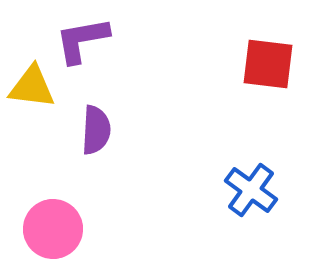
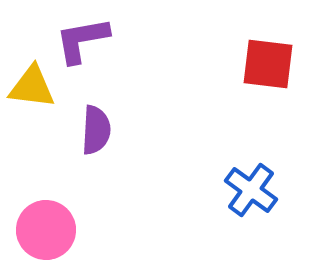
pink circle: moved 7 px left, 1 px down
